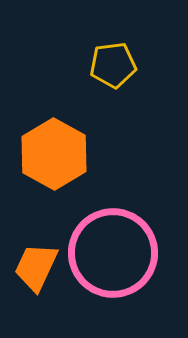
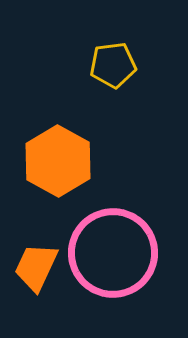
orange hexagon: moved 4 px right, 7 px down
